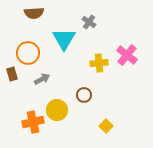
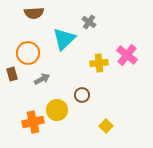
cyan triangle: rotated 15 degrees clockwise
brown circle: moved 2 px left
